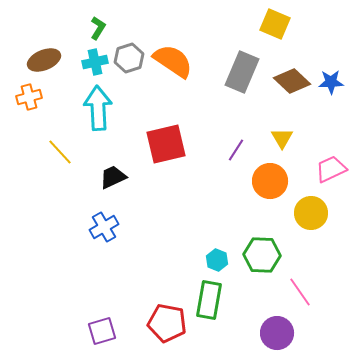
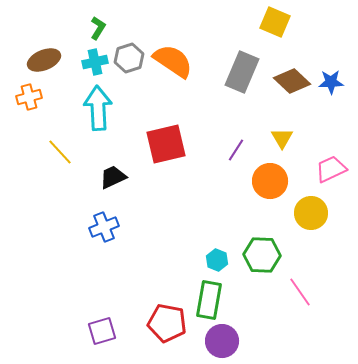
yellow square: moved 2 px up
blue cross: rotated 8 degrees clockwise
purple circle: moved 55 px left, 8 px down
